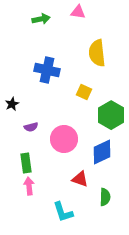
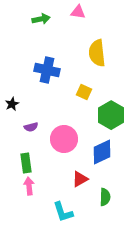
red triangle: rotated 48 degrees counterclockwise
